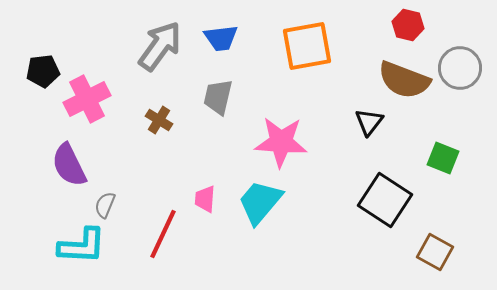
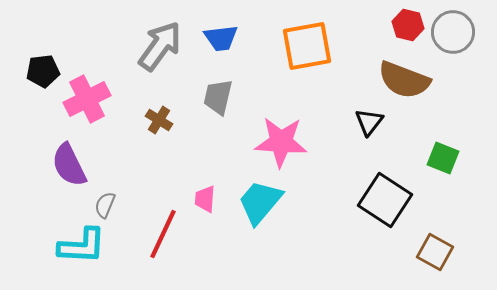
gray circle: moved 7 px left, 36 px up
